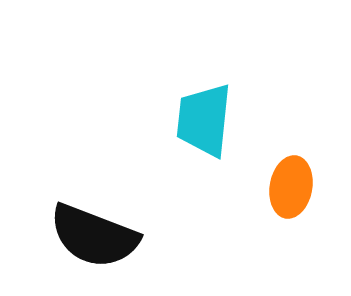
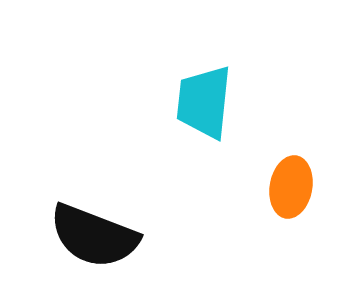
cyan trapezoid: moved 18 px up
